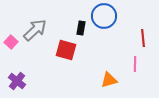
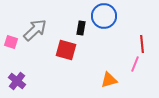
red line: moved 1 px left, 6 px down
pink square: rotated 24 degrees counterclockwise
pink line: rotated 21 degrees clockwise
